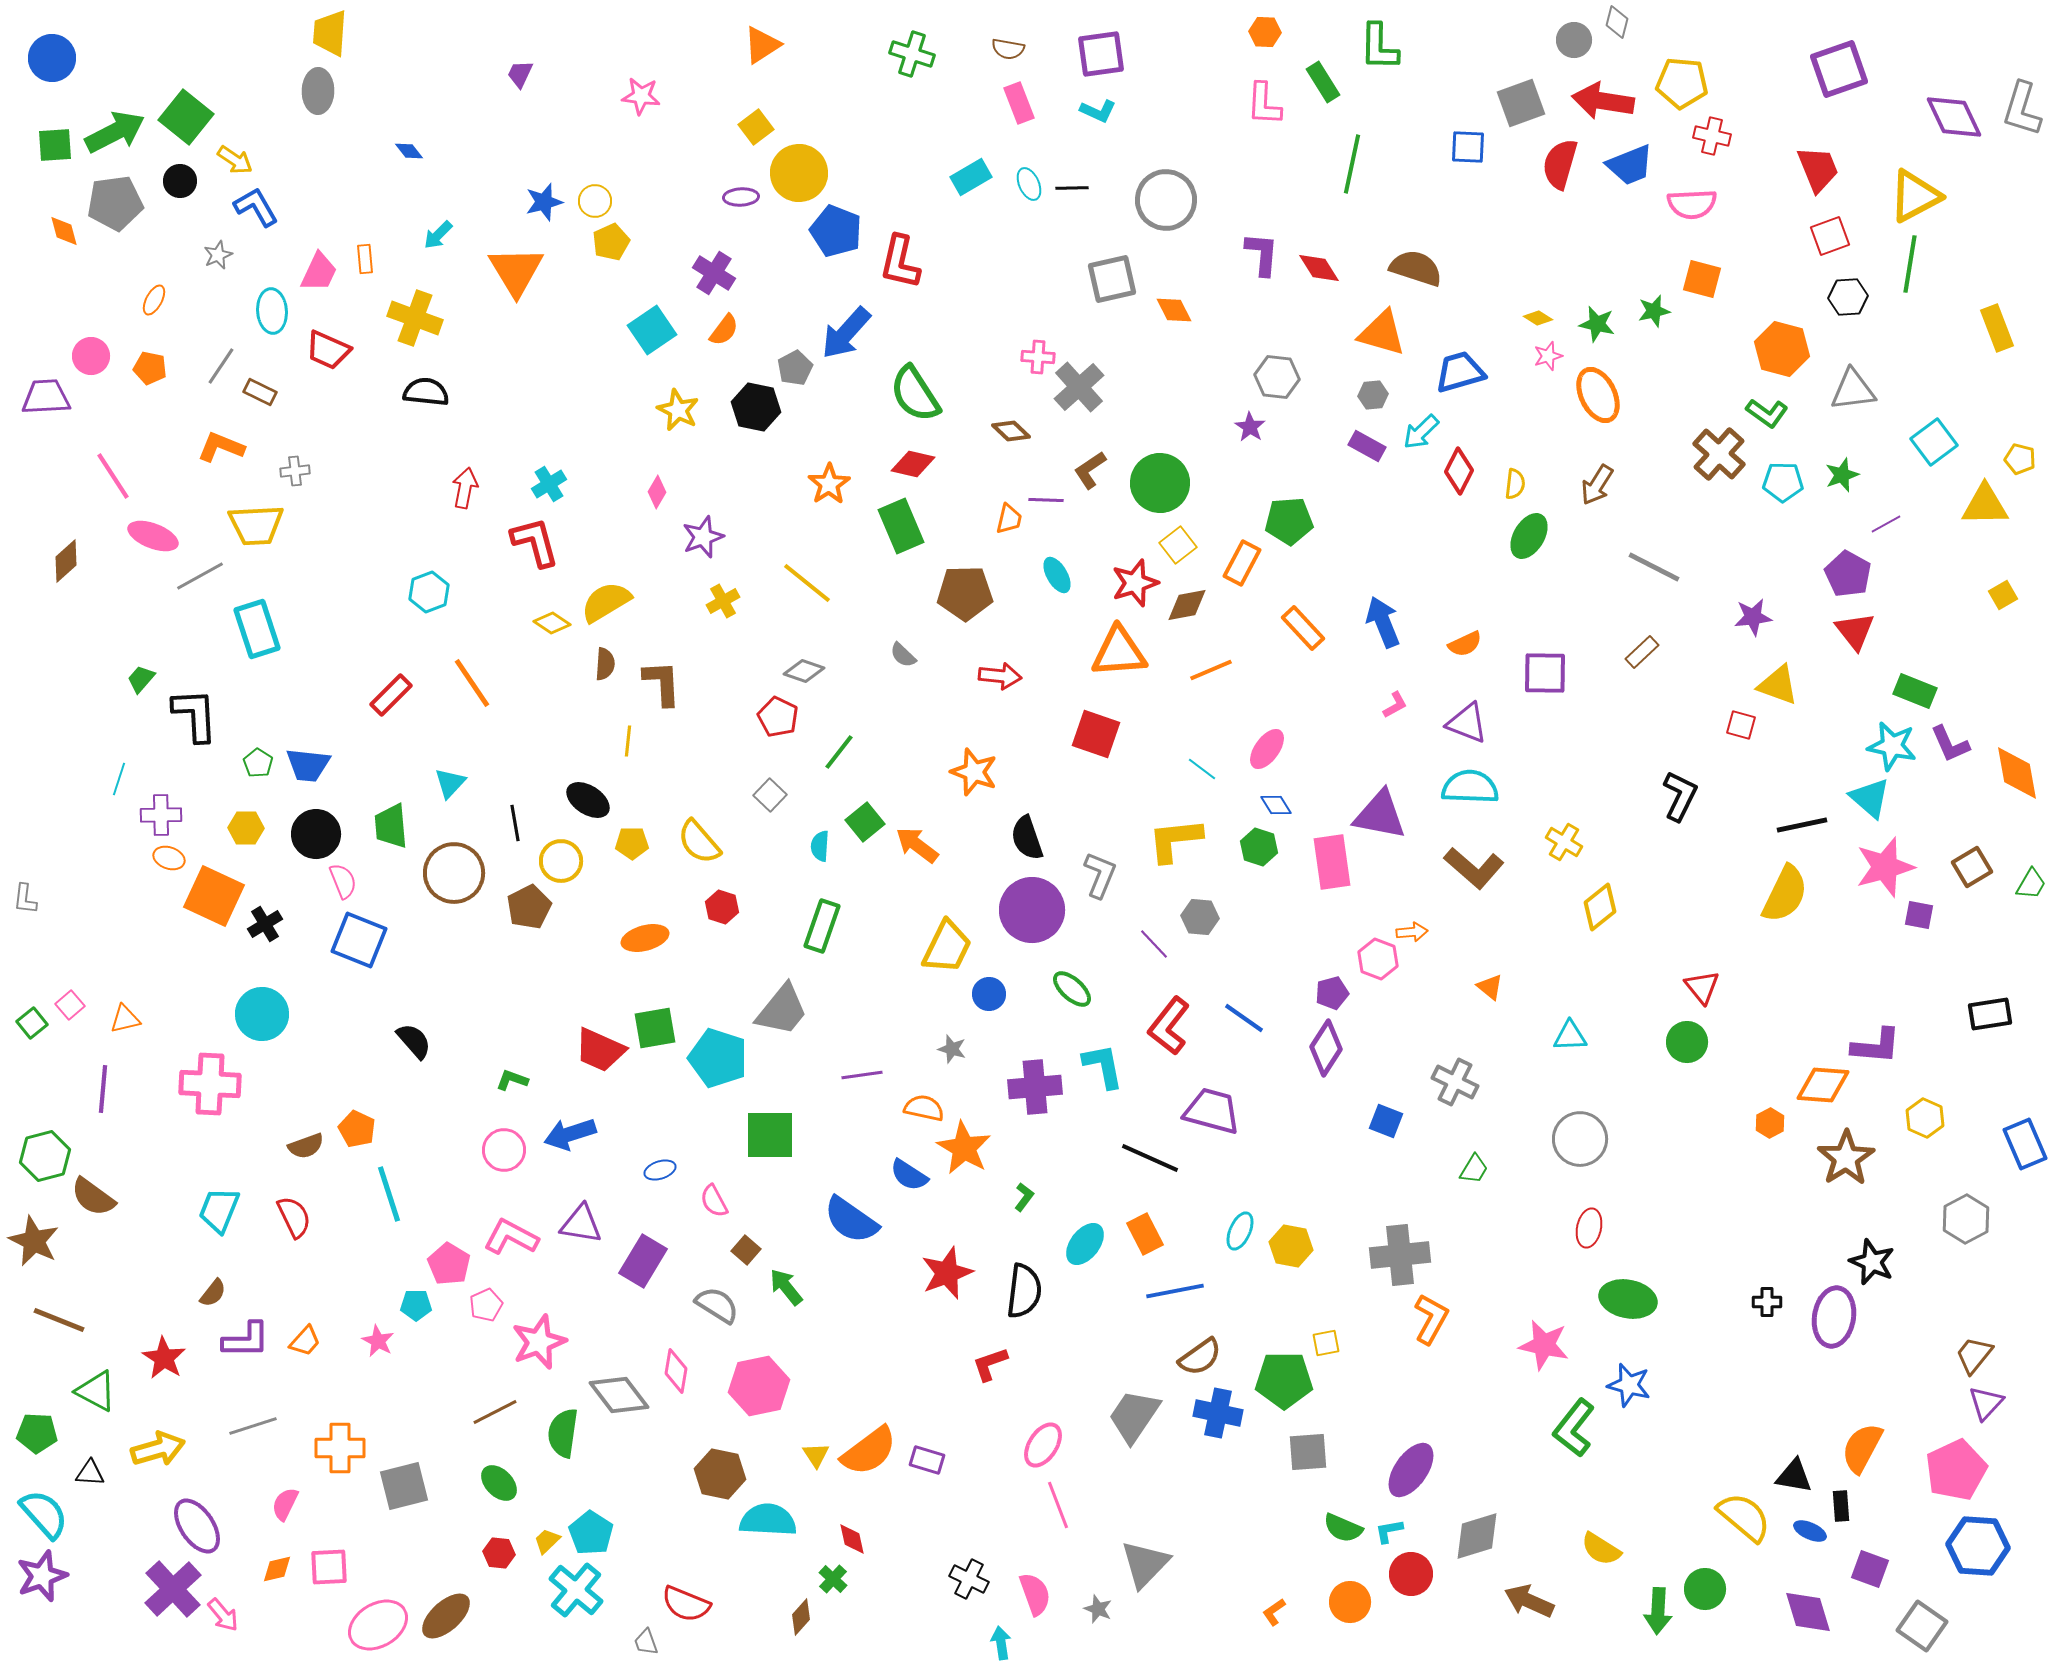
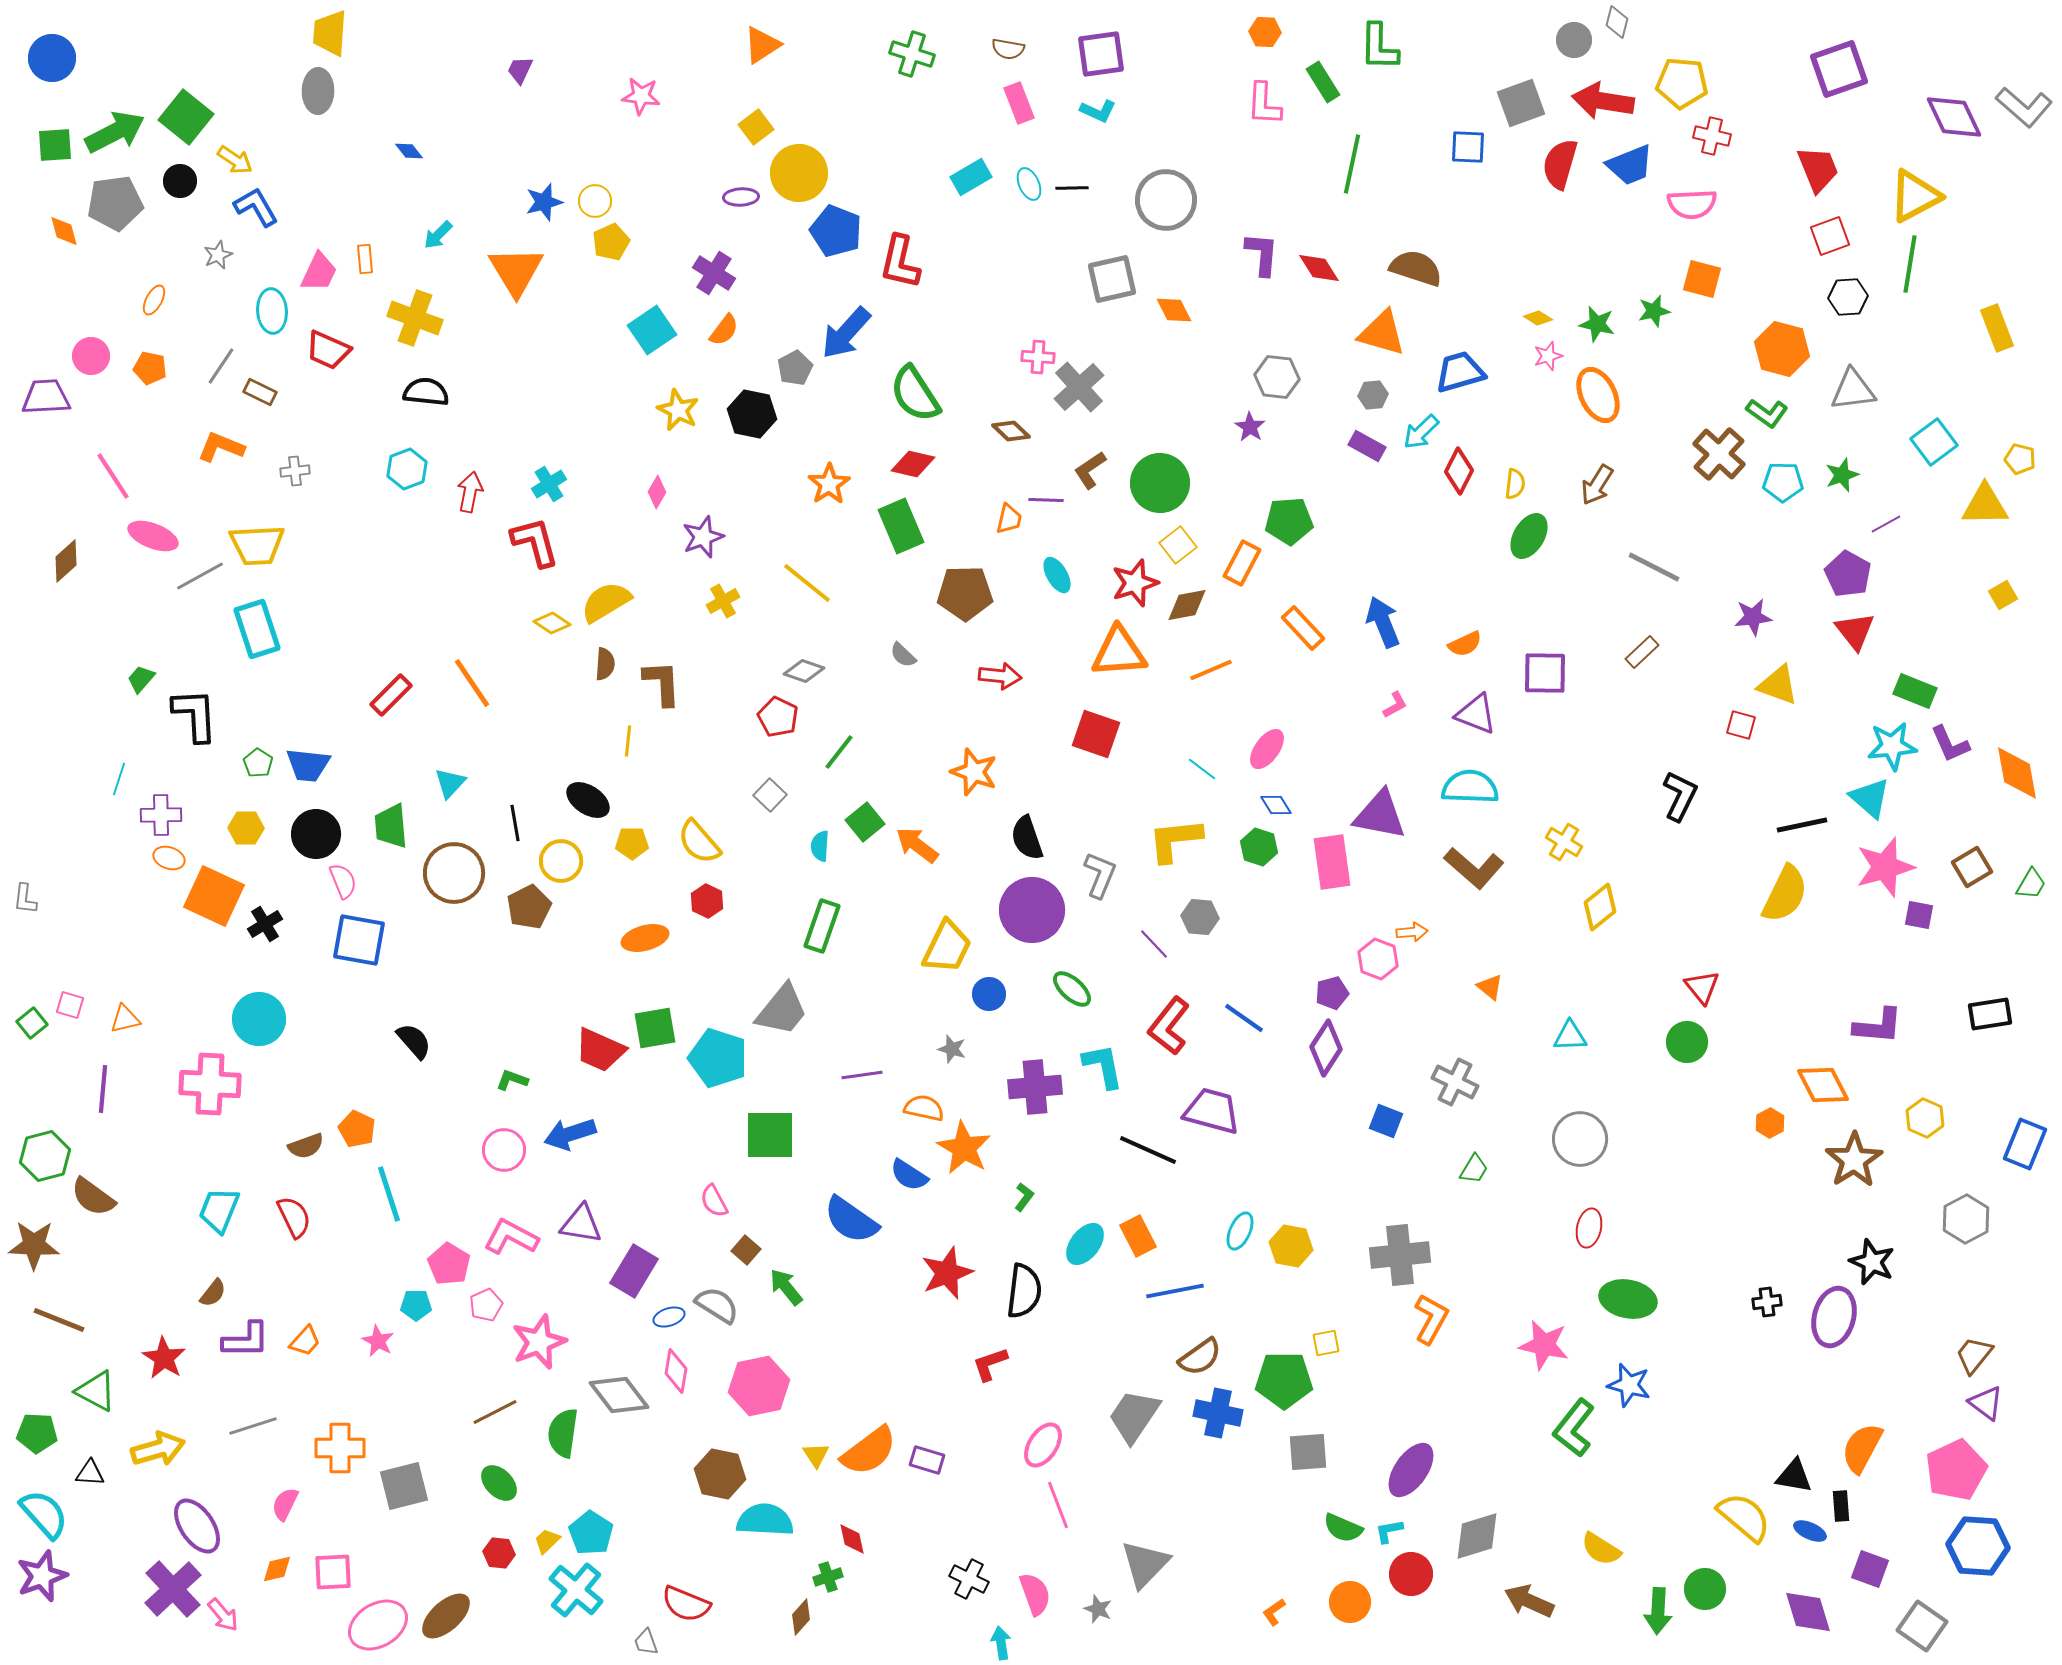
purple trapezoid at (520, 74): moved 4 px up
gray L-shape at (2022, 109): moved 2 px right, 2 px up; rotated 66 degrees counterclockwise
black hexagon at (756, 407): moved 4 px left, 7 px down
red arrow at (465, 488): moved 5 px right, 4 px down
yellow trapezoid at (256, 525): moved 1 px right, 20 px down
cyan hexagon at (429, 592): moved 22 px left, 123 px up
purple triangle at (1467, 723): moved 9 px right, 9 px up
cyan star at (1892, 746): rotated 18 degrees counterclockwise
red hexagon at (722, 907): moved 15 px left, 6 px up; rotated 8 degrees clockwise
blue square at (359, 940): rotated 12 degrees counterclockwise
pink square at (70, 1005): rotated 32 degrees counterclockwise
cyan circle at (262, 1014): moved 3 px left, 5 px down
purple L-shape at (1876, 1046): moved 2 px right, 20 px up
orange diamond at (1823, 1085): rotated 58 degrees clockwise
blue rectangle at (2025, 1144): rotated 45 degrees clockwise
black line at (1150, 1158): moved 2 px left, 8 px up
brown star at (1846, 1158): moved 8 px right, 2 px down
blue ellipse at (660, 1170): moved 9 px right, 147 px down
orange rectangle at (1145, 1234): moved 7 px left, 2 px down
brown star at (34, 1241): moved 4 px down; rotated 24 degrees counterclockwise
purple rectangle at (643, 1261): moved 9 px left, 10 px down
black cross at (1767, 1302): rotated 8 degrees counterclockwise
purple ellipse at (1834, 1317): rotated 6 degrees clockwise
purple triangle at (1986, 1403): rotated 36 degrees counterclockwise
cyan semicircle at (768, 1520): moved 3 px left
pink square at (329, 1567): moved 4 px right, 5 px down
green cross at (833, 1579): moved 5 px left, 2 px up; rotated 28 degrees clockwise
